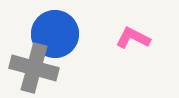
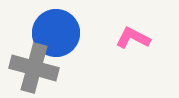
blue circle: moved 1 px right, 1 px up
